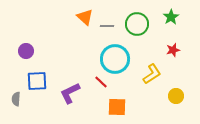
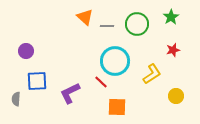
cyan circle: moved 2 px down
